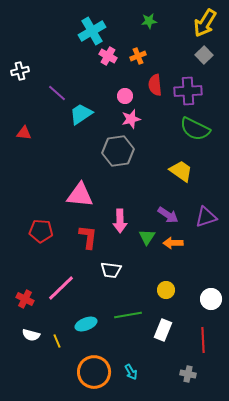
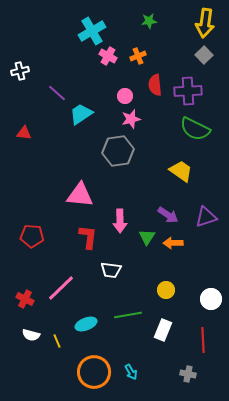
yellow arrow: rotated 24 degrees counterclockwise
red pentagon: moved 9 px left, 5 px down
